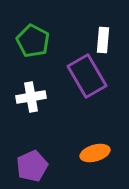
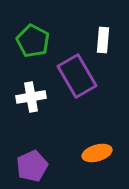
purple rectangle: moved 10 px left
orange ellipse: moved 2 px right
